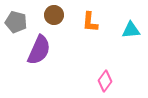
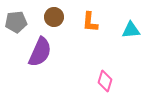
brown circle: moved 2 px down
gray pentagon: rotated 20 degrees counterclockwise
purple semicircle: moved 1 px right, 2 px down
pink diamond: rotated 20 degrees counterclockwise
